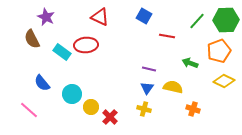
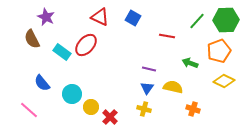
blue square: moved 11 px left, 2 px down
red ellipse: rotated 45 degrees counterclockwise
